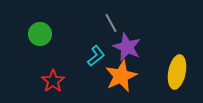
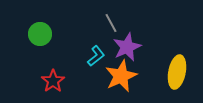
purple star: rotated 24 degrees clockwise
